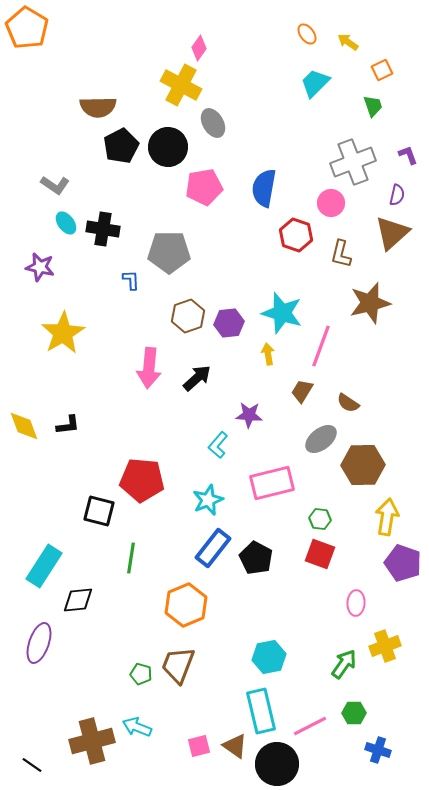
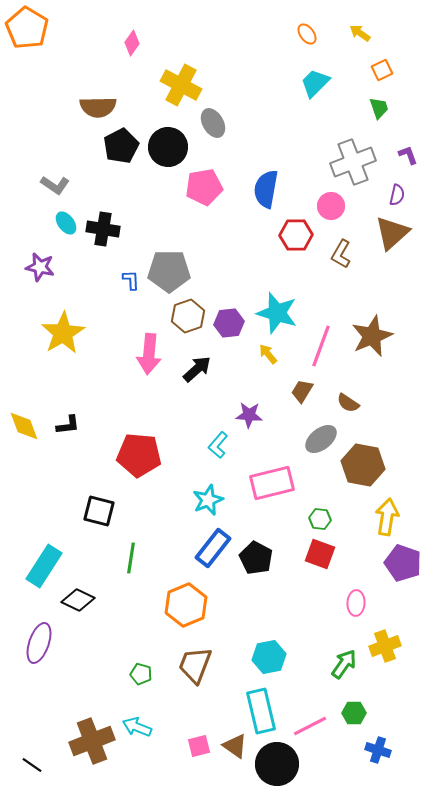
yellow arrow at (348, 42): moved 12 px right, 9 px up
pink diamond at (199, 48): moved 67 px left, 5 px up
green trapezoid at (373, 106): moved 6 px right, 2 px down
blue semicircle at (264, 188): moved 2 px right, 1 px down
pink circle at (331, 203): moved 3 px down
red hexagon at (296, 235): rotated 20 degrees counterclockwise
gray pentagon at (169, 252): moved 19 px down
brown L-shape at (341, 254): rotated 16 degrees clockwise
brown star at (370, 303): moved 2 px right, 33 px down; rotated 9 degrees counterclockwise
cyan star at (282, 313): moved 5 px left
yellow arrow at (268, 354): rotated 30 degrees counterclockwise
pink arrow at (149, 368): moved 14 px up
black arrow at (197, 378): moved 9 px up
brown hexagon at (363, 465): rotated 12 degrees clockwise
red pentagon at (142, 480): moved 3 px left, 25 px up
black diamond at (78, 600): rotated 32 degrees clockwise
brown trapezoid at (178, 665): moved 17 px right
brown cross at (92, 741): rotated 6 degrees counterclockwise
